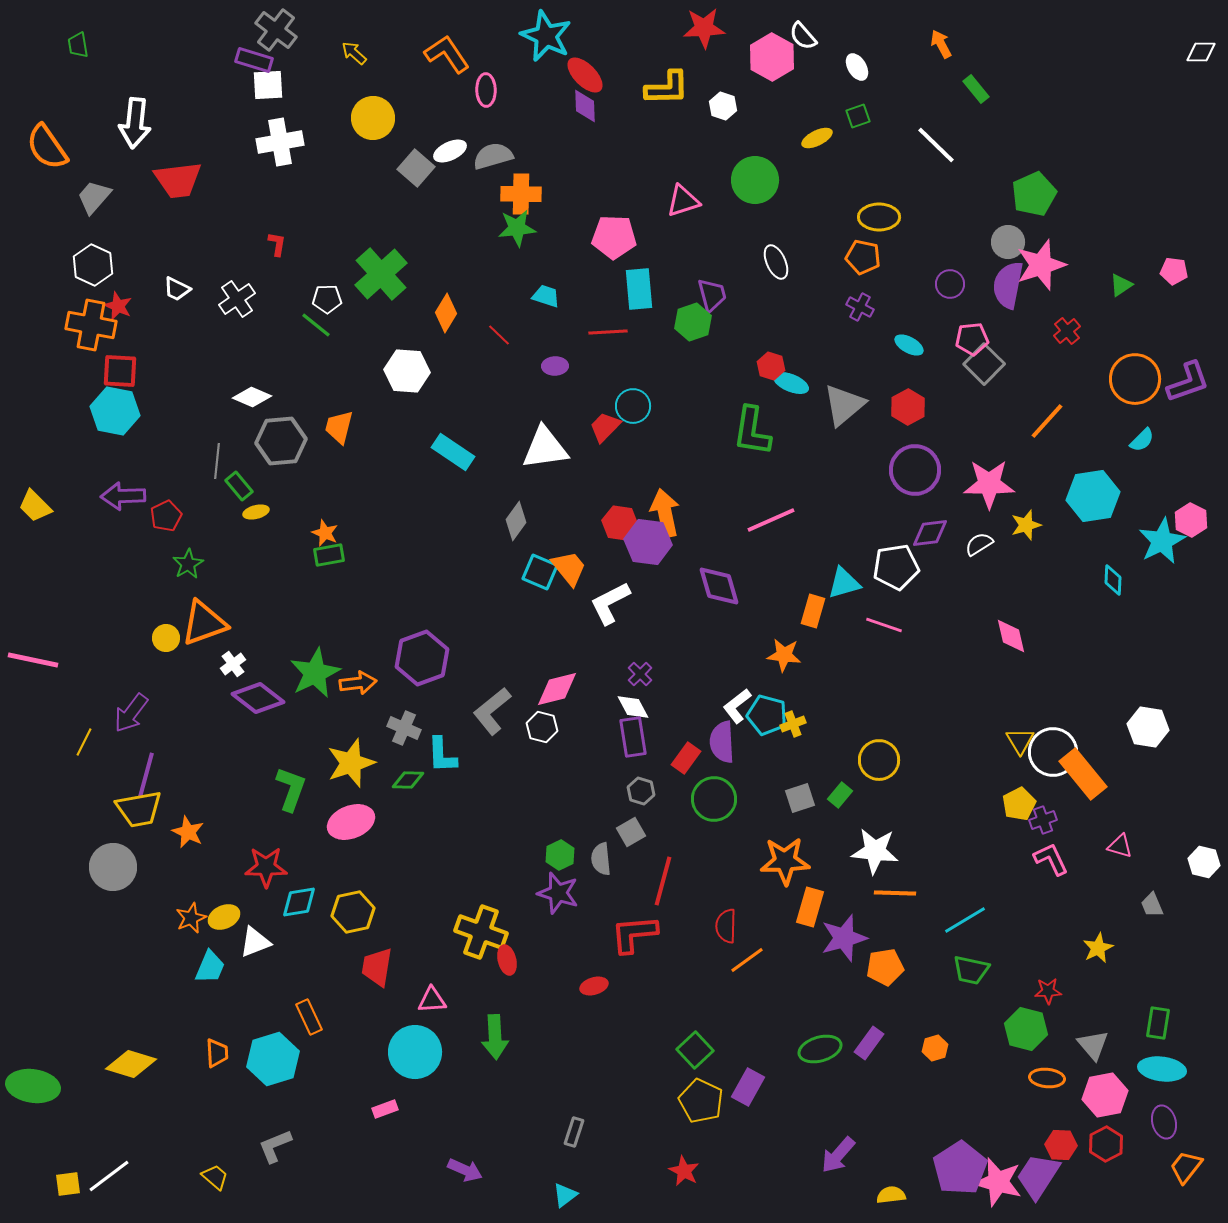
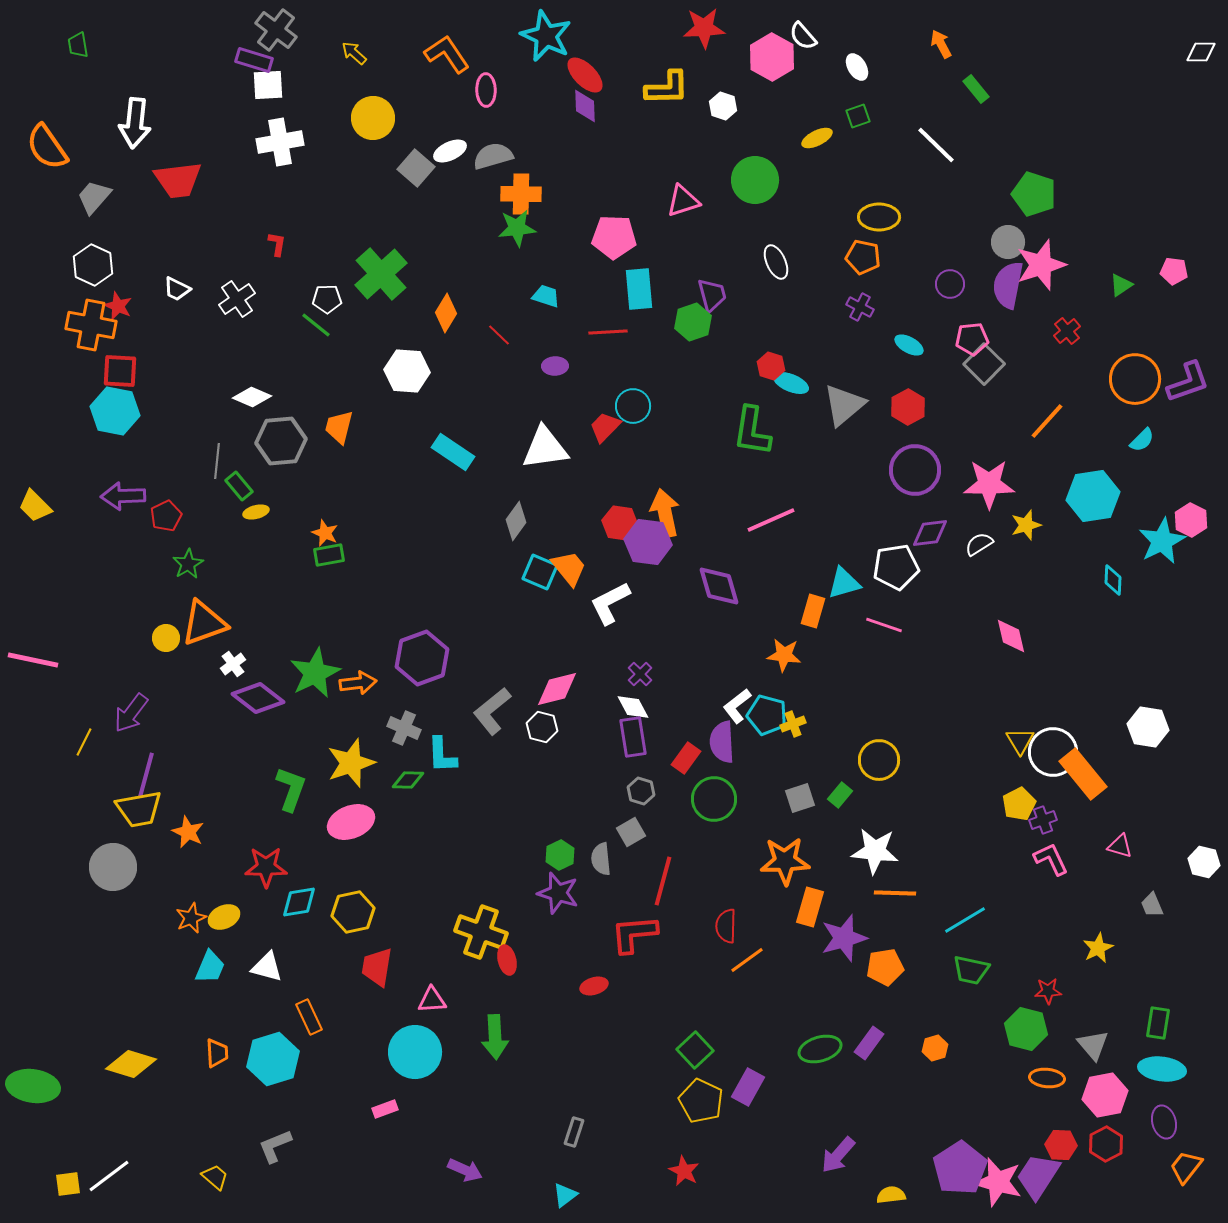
green pentagon at (1034, 194): rotated 30 degrees counterclockwise
white triangle at (255, 942): moved 12 px right, 25 px down; rotated 36 degrees clockwise
